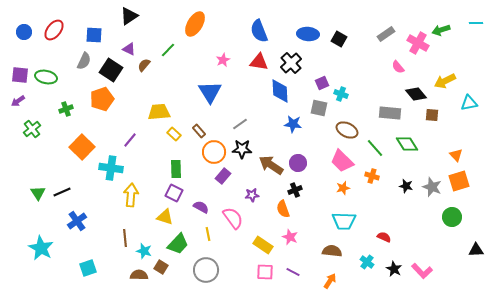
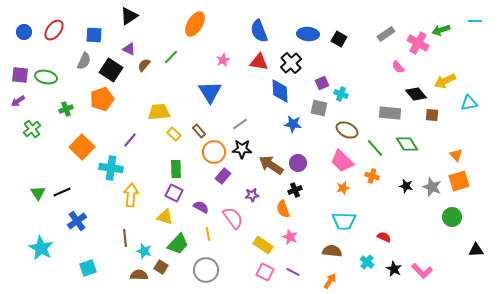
cyan line at (476, 23): moved 1 px left, 2 px up
green line at (168, 50): moved 3 px right, 7 px down
pink square at (265, 272): rotated 24 degrees clockwise
